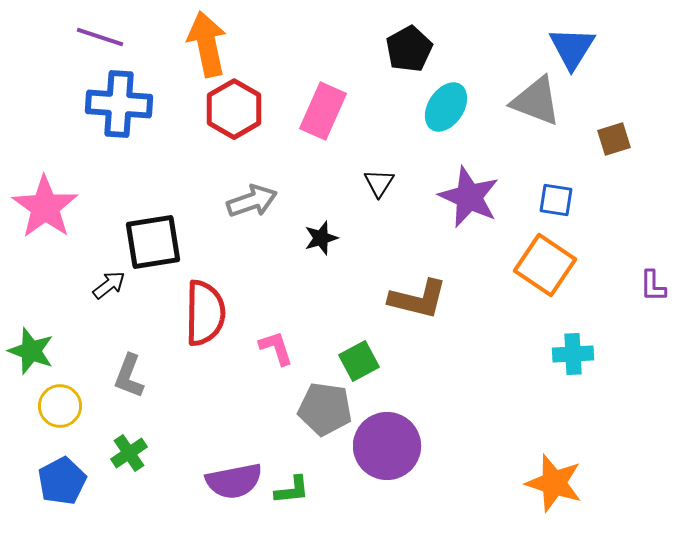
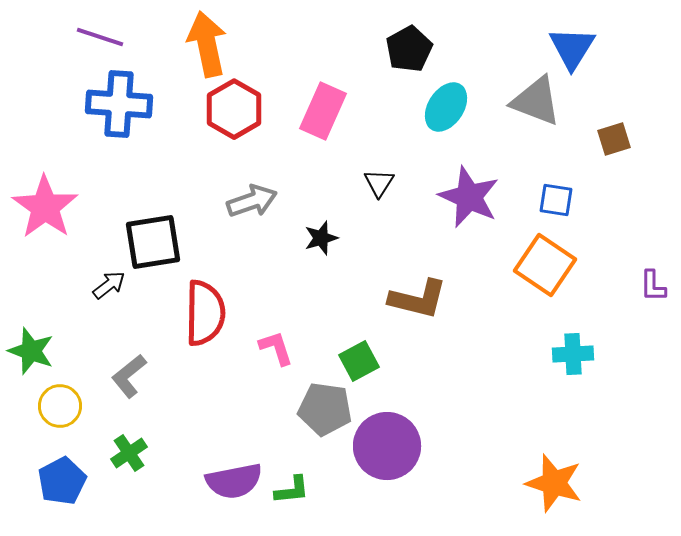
gray L-shape: rotated 30 degrees clockwise
